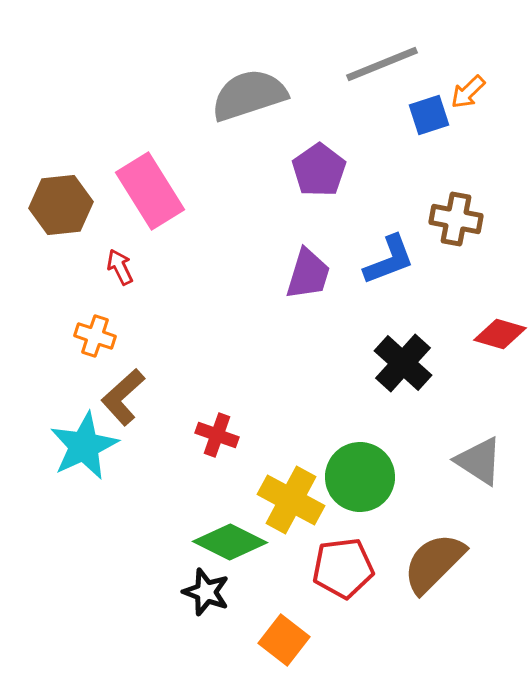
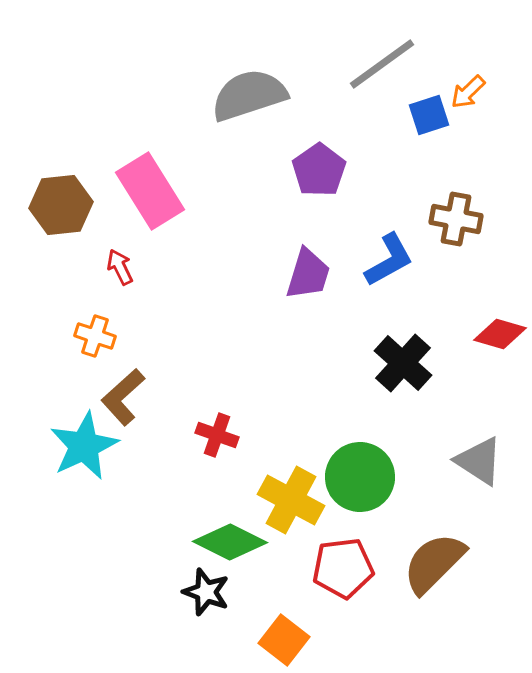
gray line: rotated 14 degrees counterclockwise
blue L-shape: rotated 8 degrees counterclockwise
